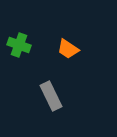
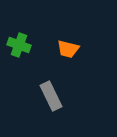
orange trapezoid: rotated 20 degrees counterclockwise
